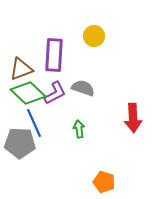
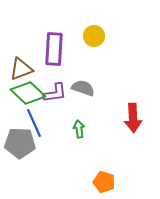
purple rectangle: moved 6 px up
purple L-shape: rotated 20 degrees clockwise
